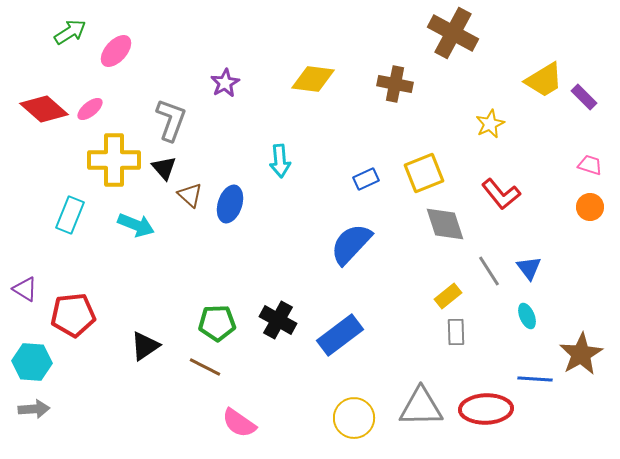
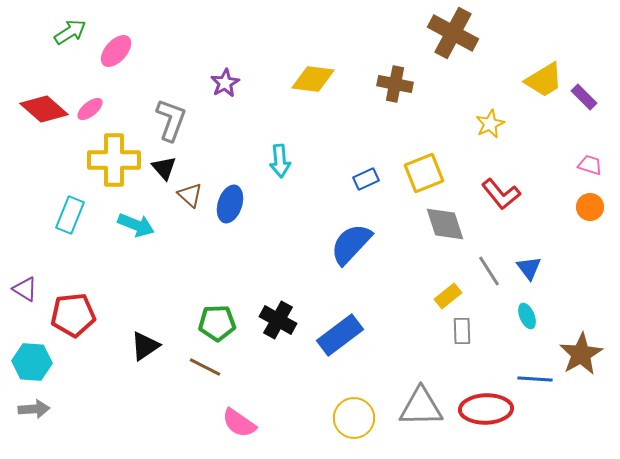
gray rectangle at (456, 332): moved 6 px right, 1 px up
